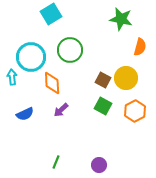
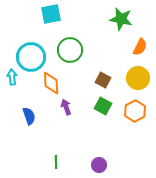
cyan square: rotated 20 degrees clockwise
orange semicircle: rotated 12 degrees clockwise
yellow circle: moved 12 px right
orange diamond: moved 1 px left
purple arrow: moved 5 px right, 3 px up; rotated 112 degrees clockwise
blue semicircle: moved 4 px right, 2 px down; rotated 84 degrees counterclockwise
green line: rotated 24 degrees counterclockwise
